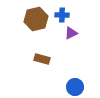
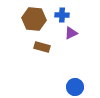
brown hexagon: moved 2 px left; rotated 20 degrees clockwise
brown rectangle: moved 12 px up
